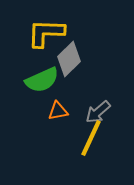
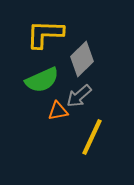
yellow L-shape: moved 1 px left, 1 px down
gray diamond: moved 13 px right
gray arrow: moved 19 px left, 16 px up
yellow line: moved 1 px right, 1 px up
